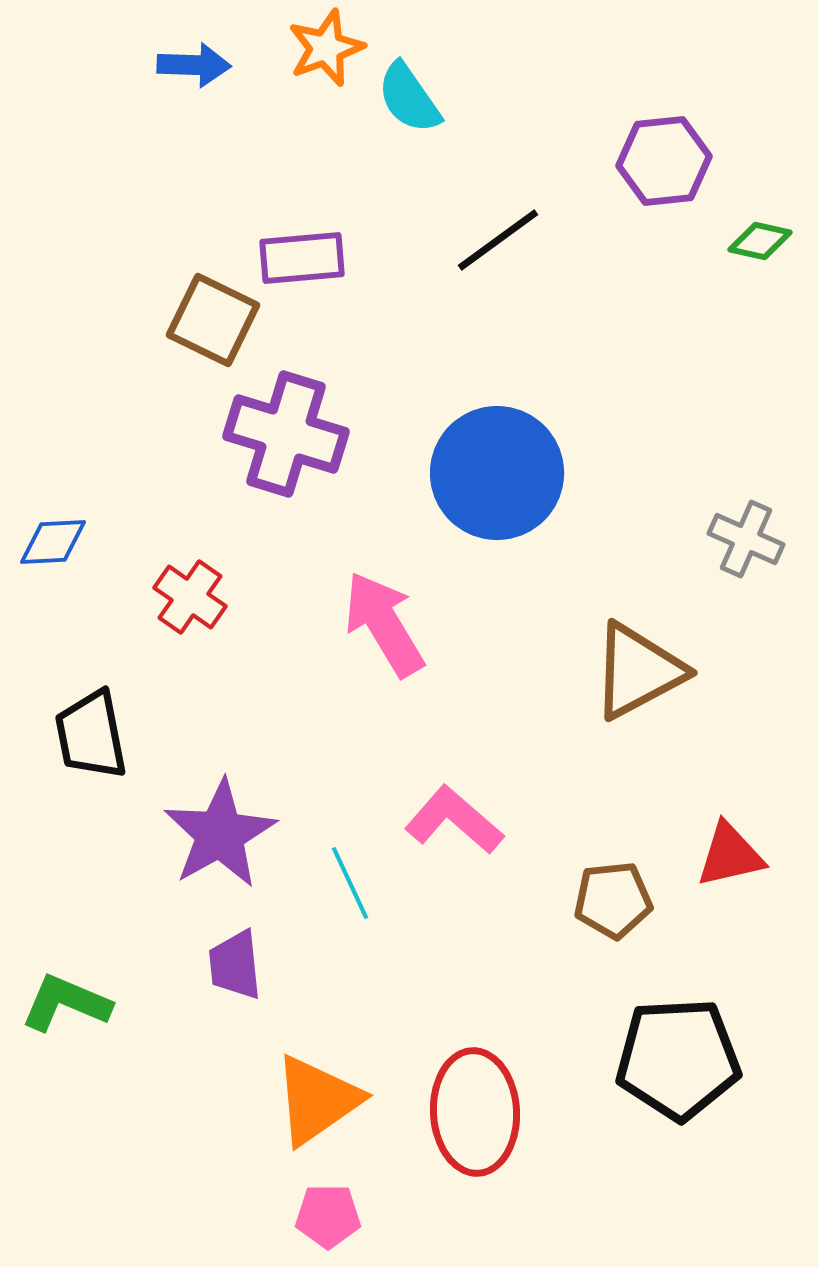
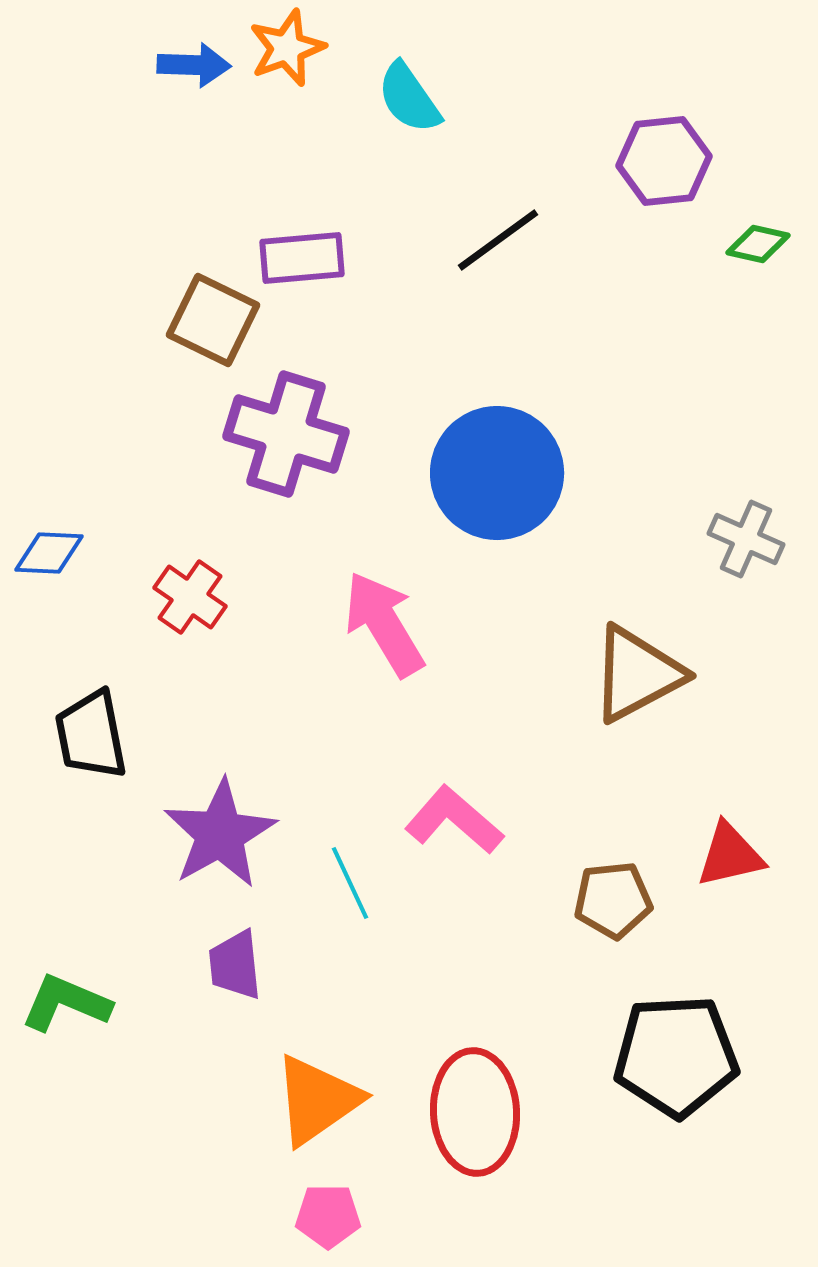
orange star: moved 39 px left
green diamond: moved 2 px left, 3 px down
blue diamond: moved 4 px left, 11 px down; rotated 6 degrees clockwise
brown triangle: moved 1 px left, 3 px down
black pentagon: moved 2 px left, 3 px up
